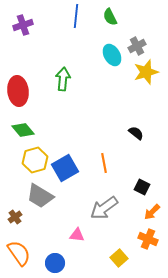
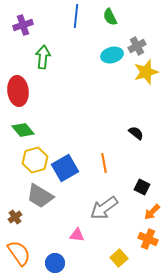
cyan ellipse: rotated 75 degrees counterclockwise
green arrow: moved 20 px left, 22 px up
